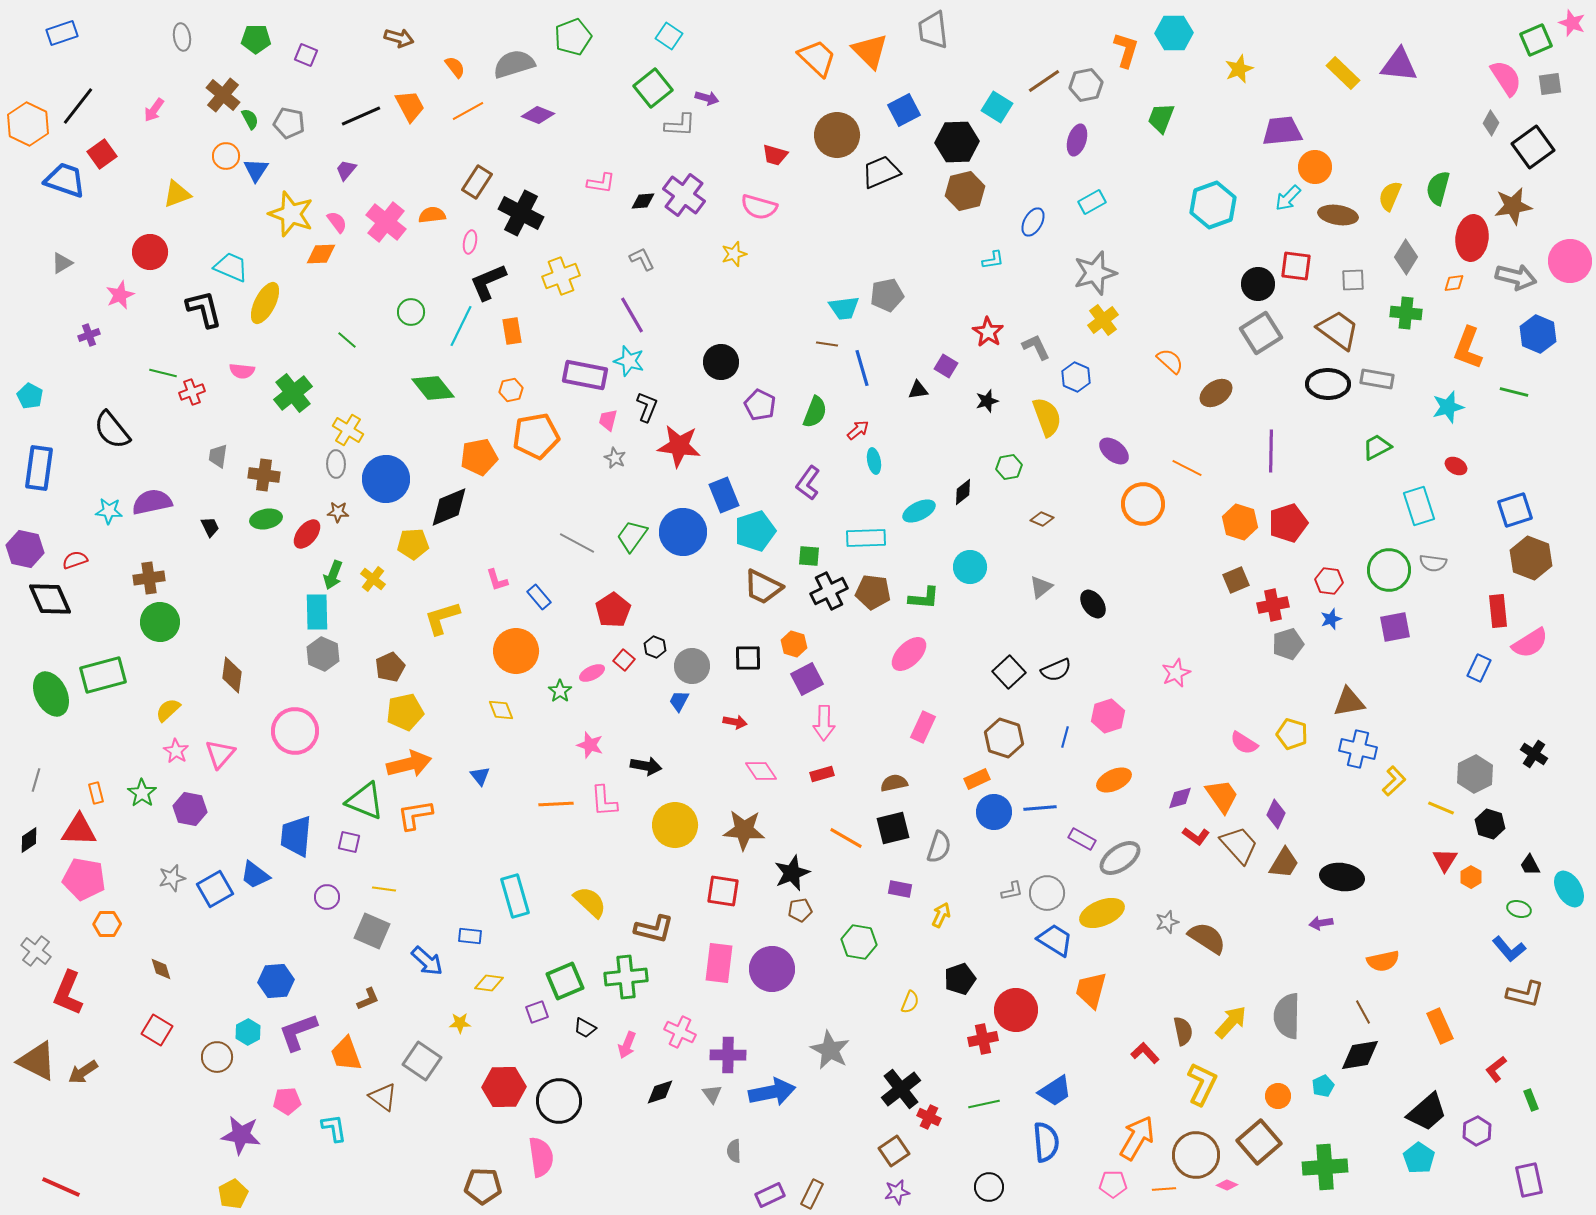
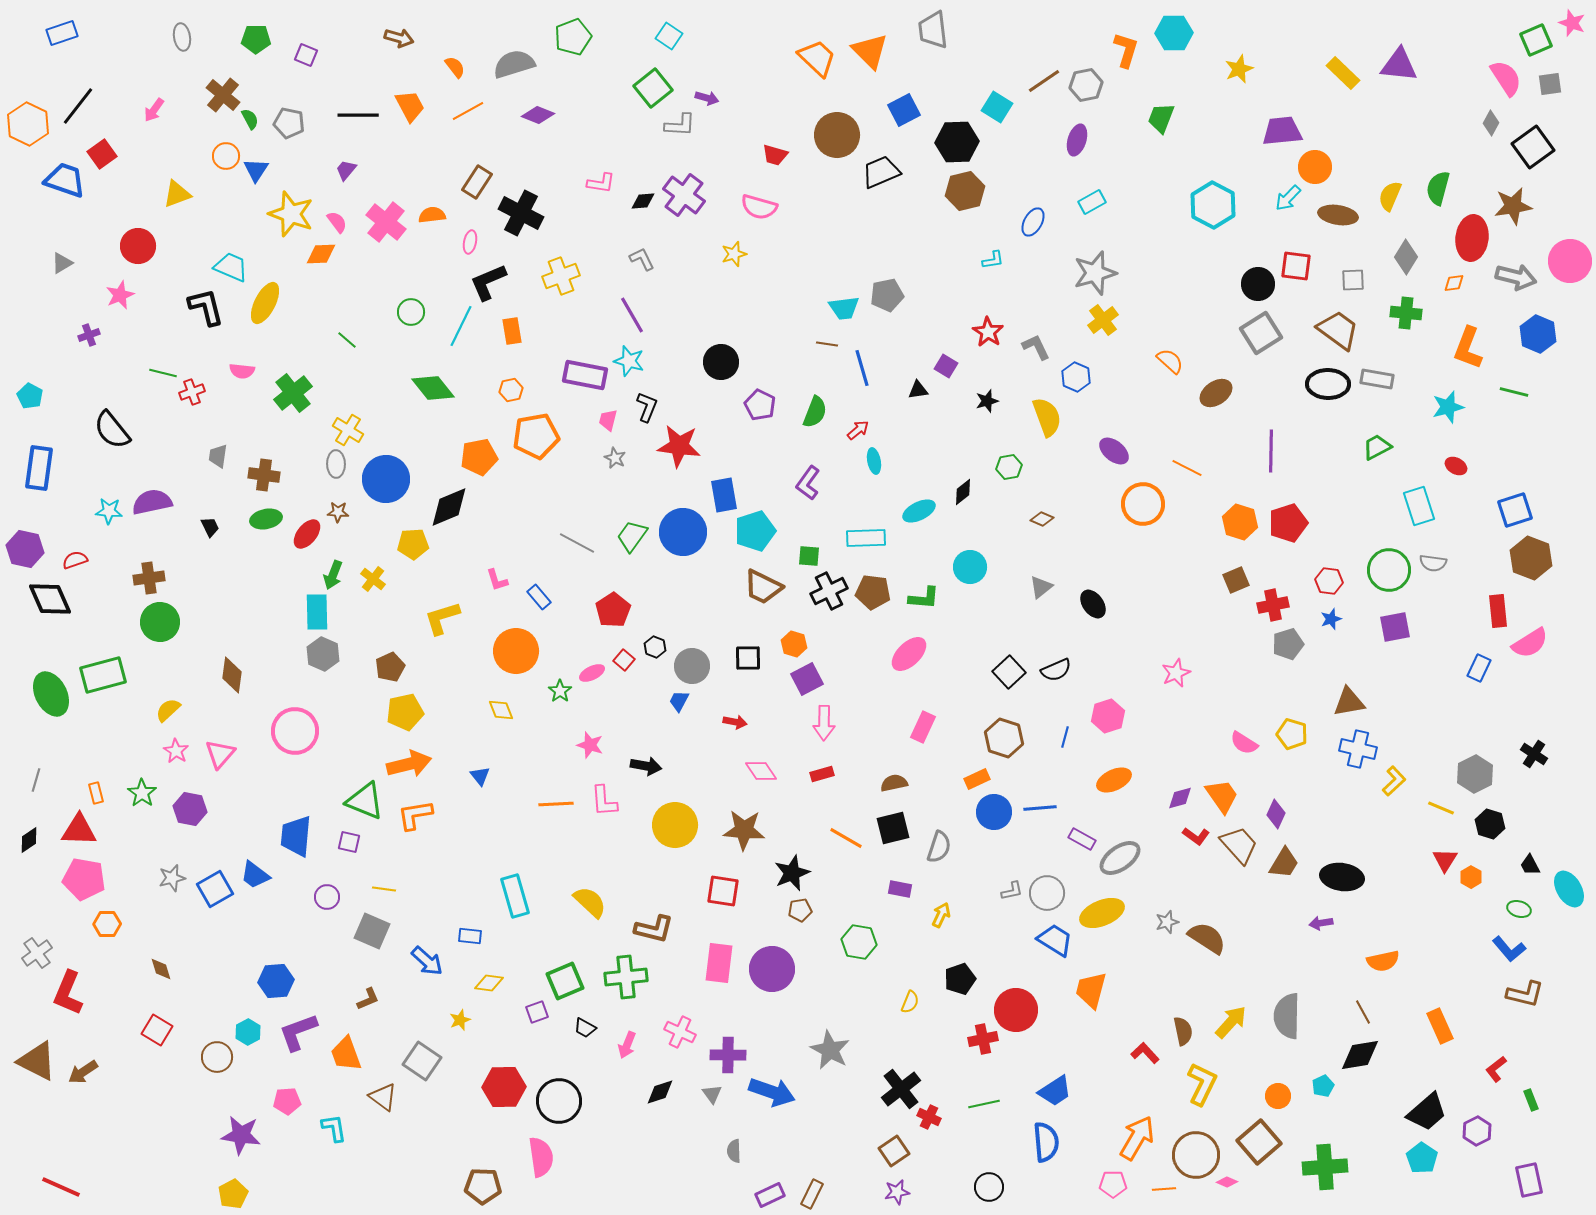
black line at (361, 116): moved 3 px left, 1 px up; rotated 24 degrees clockwise
cyan hexagon at (1213, 205): rotated 12 degrees counterclockwise
red circle at (150, 252): moved 12 px left, 6 px up
black L-shape at (204, 309): moved 2 px right, 2 px up
blue rectangle at (724, 495): rotated 12 degrees clockwise
gray cross at (36, 951): moved 1 px right, 2 px down; rotated 16 degrees clockwise
yellow star at (460, 1023): moved 3 px up; rotated 20 degrees counterclockwise
blue arrow at (772, 1092): rotated 30 degrees clockwise
cyan pentagon at (1419, 1158): moved 3 px right
pink diamond at (1227, 1185): moved 3 px up
